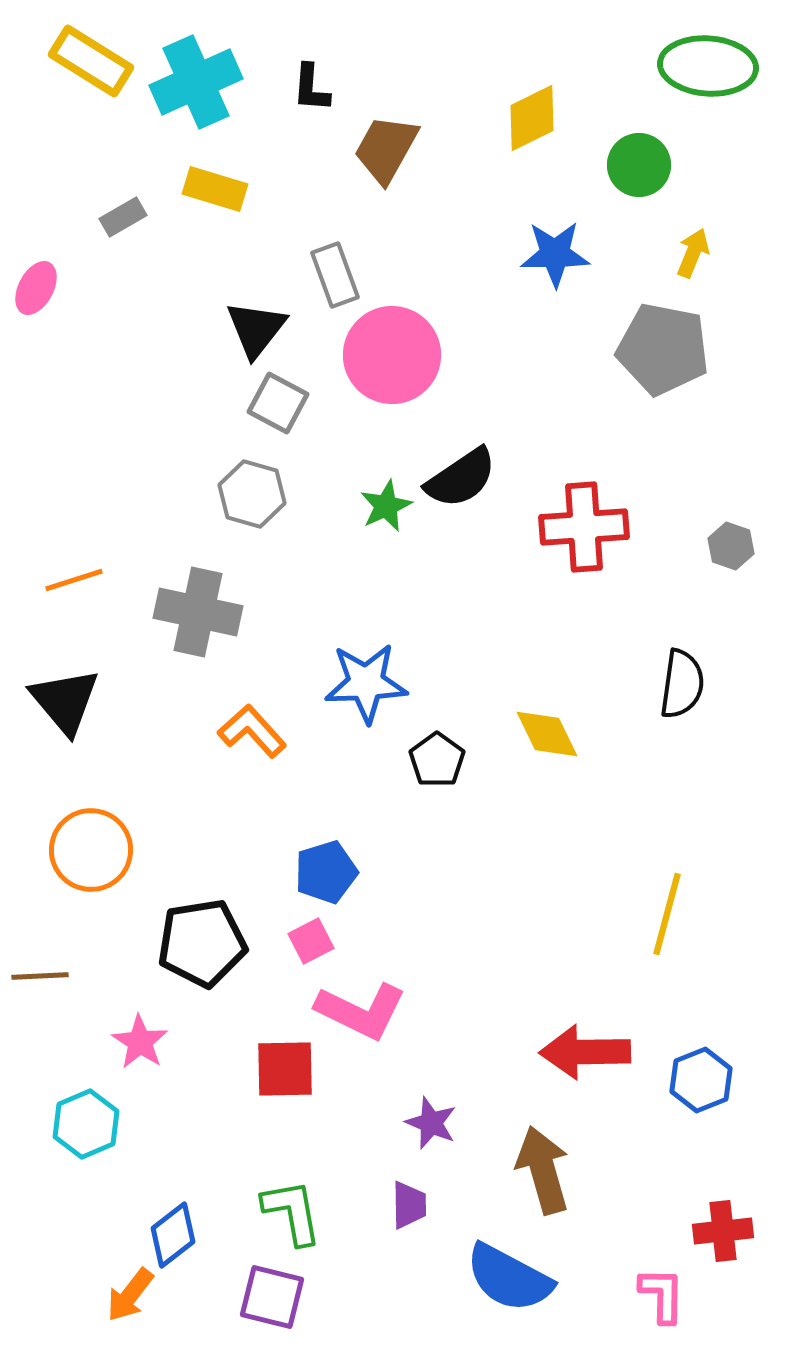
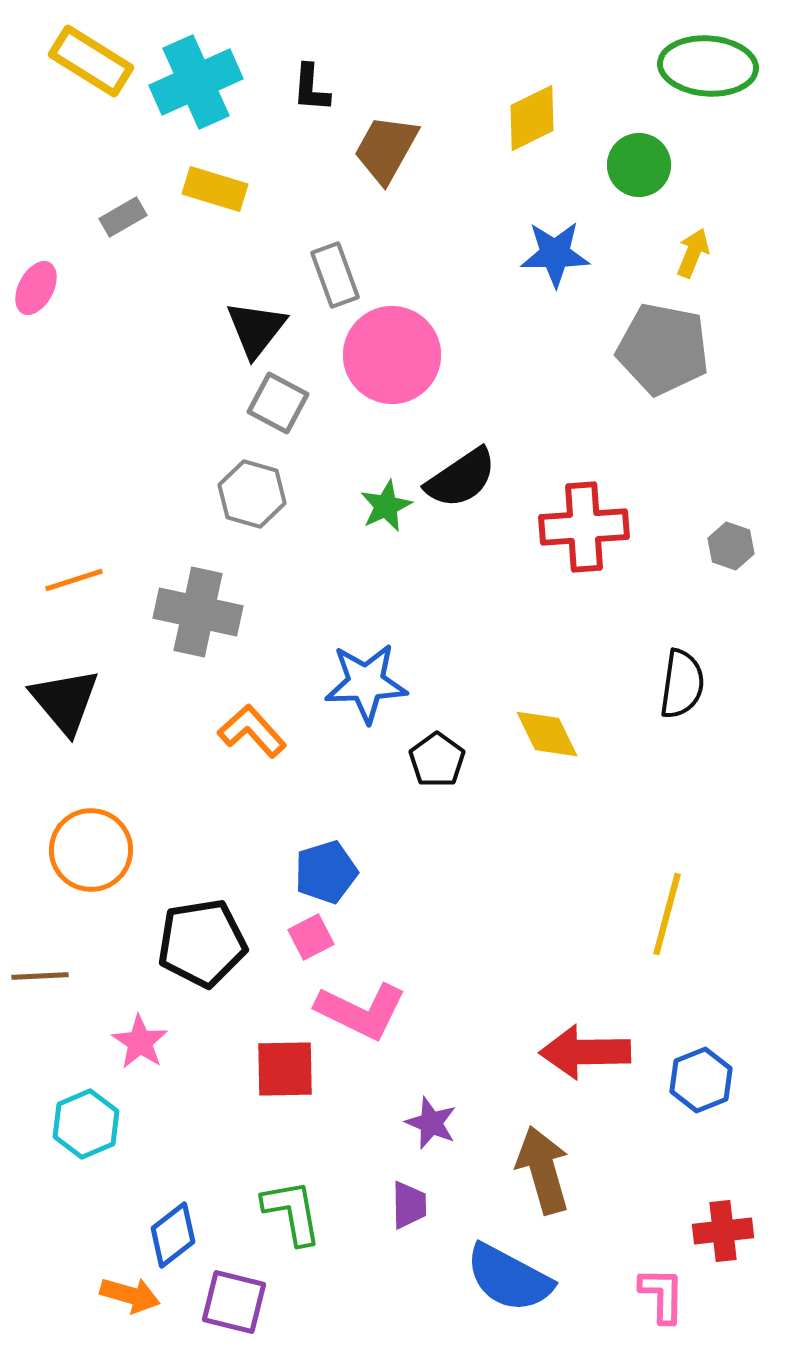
pink square at (311, 941): moved 4 px up
orange arrow at (130, 1295): rotated 112 degrees counterclockwise
purple square at (272, 1297): moved 38 px left, 5 px down
